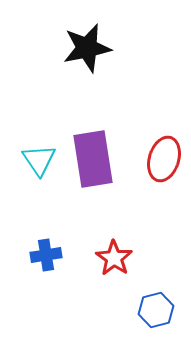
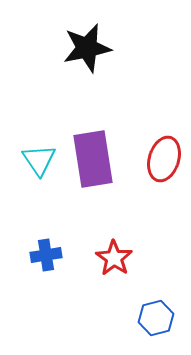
blue hexagon: moved 8 px down
